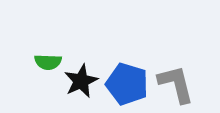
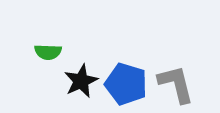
green semicircle: moved 10 px up
blue pentagon: moved 1 px left
